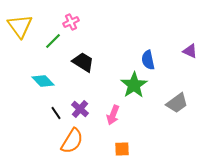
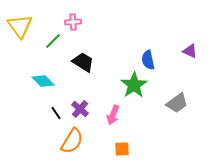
pink cross: moved 2 px right; rotated 21 degrees clockwise
